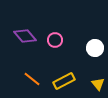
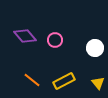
orange line: moved 1 px down
yellow triangle: moved 1 px up
